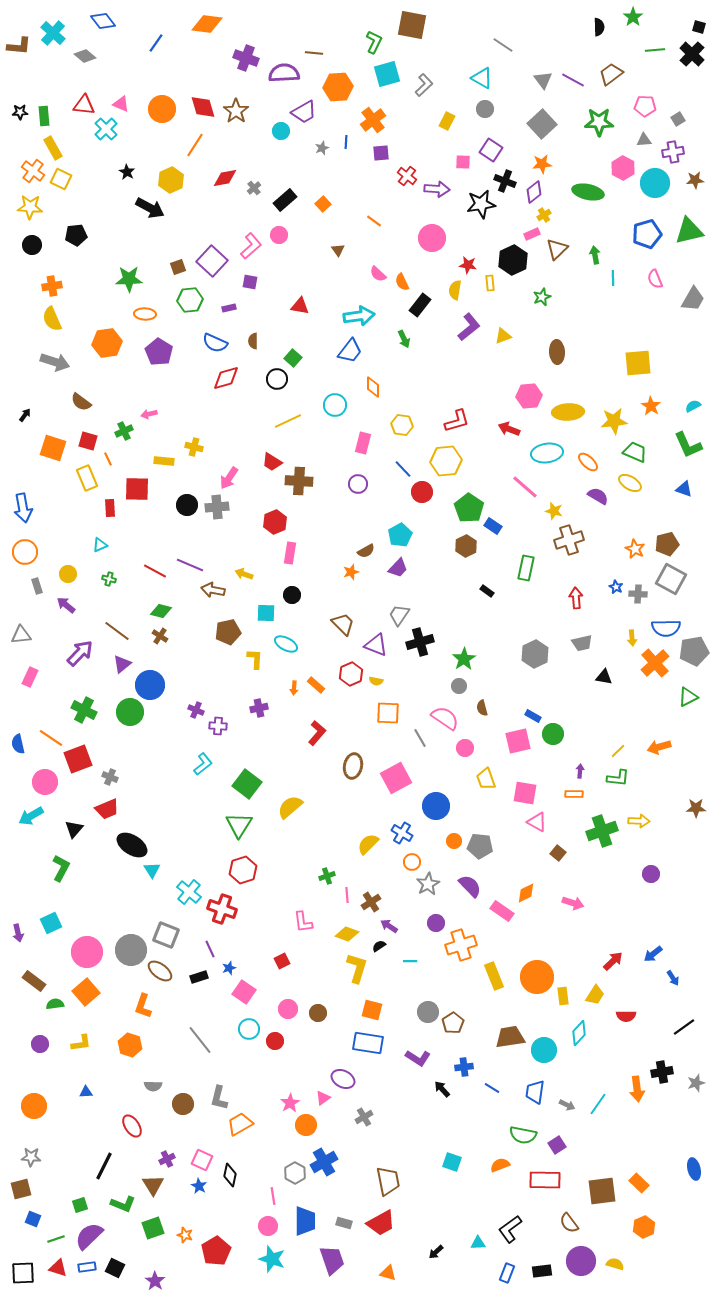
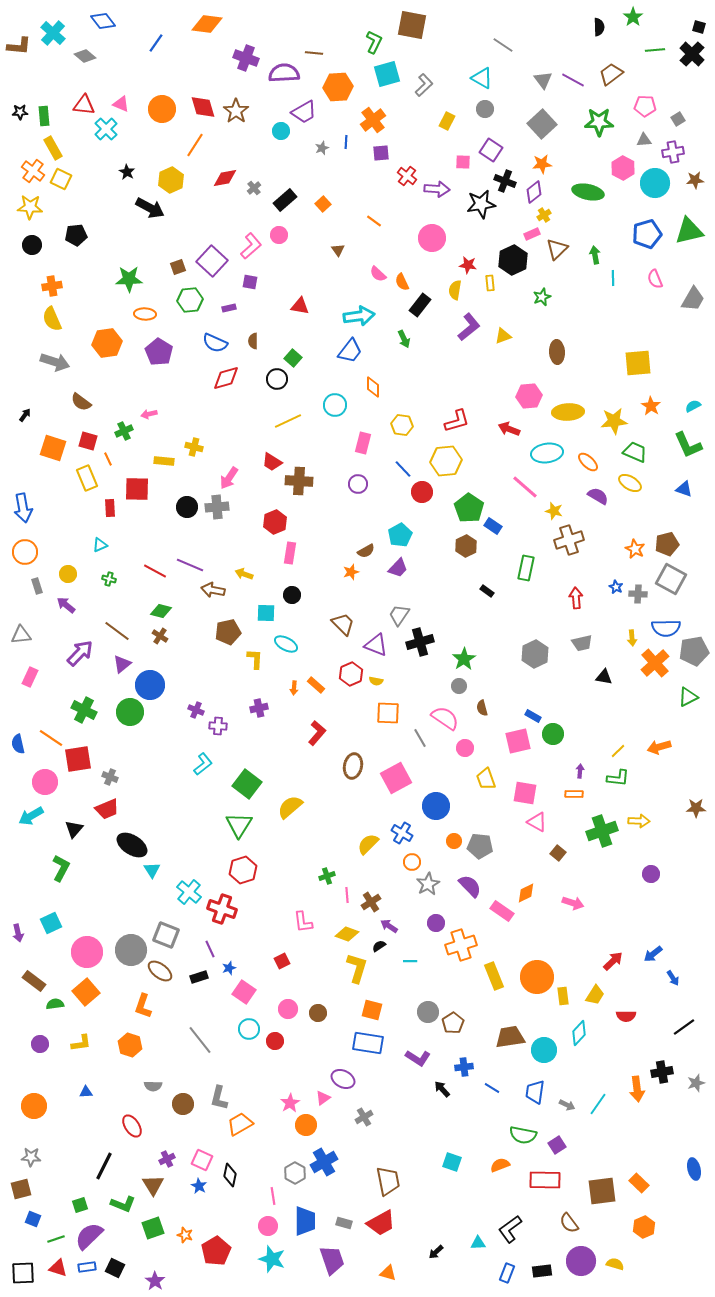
black circle at (187, 505): moved 2 px down
red square at (78, 759): rotated 12 degrees clockwise
